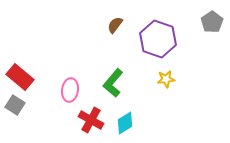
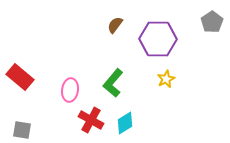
purple hexagon: rotated 18 degrees counterclockwise
yellow star: rotated 18 degrees counterclockwise
gray square: moved 7 px right, 25 px down; rotated 24 degrees counterclockwise
